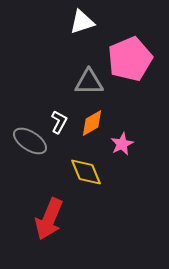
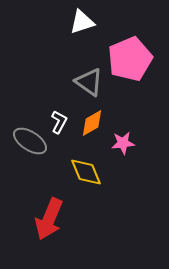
gray triangle: rotated 36 degrees clockwise
pink star: moved 1 px right, 1 px up; rotated 20 degrees clockwise
